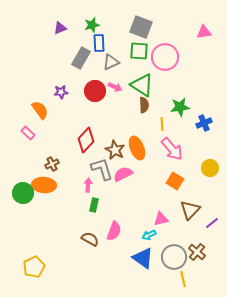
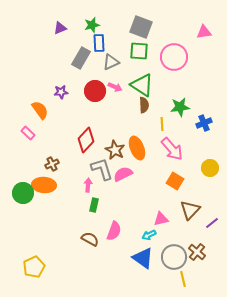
pink circle at (165, 57): moved 9 px right
